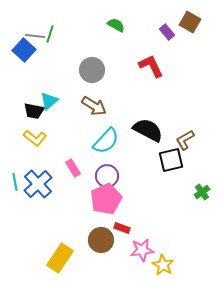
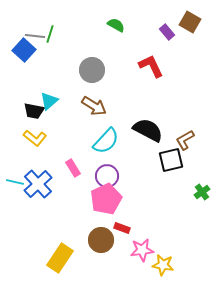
cyan line: rotated 66 degrees counterclockwise
yellow star: rotated 20 degrees counterclockwise
